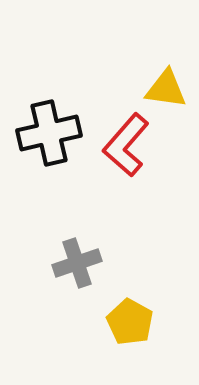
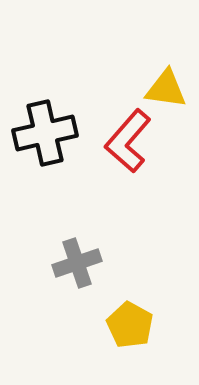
black cross: moved 4 px left
red L-shape: moved 2 px right, 4 px up
yellow pentagon: moved 3 px down
